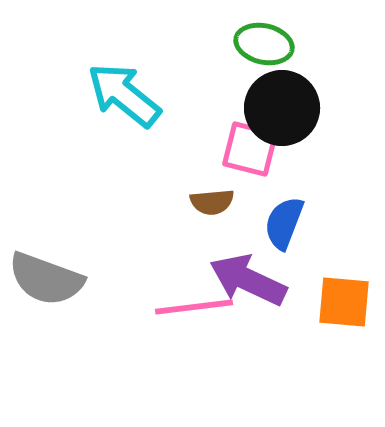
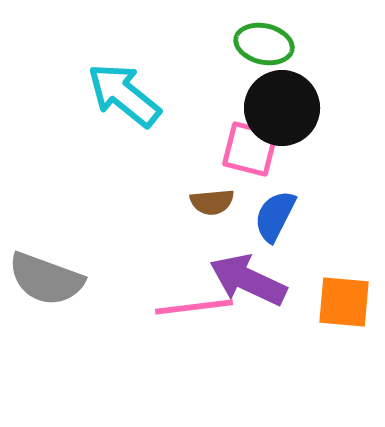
blue semicircle: moved 9 px left, 7 px up; rotated 6 degrees clockwise
